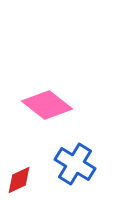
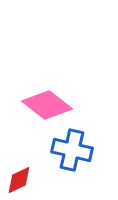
blue cross: moved 3 px left, 14 px up; rotated 18 degrees counterclockwise
